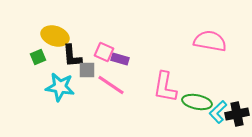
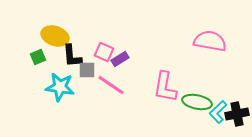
purple rectangle: rotated 48 degrees counterclockwise
